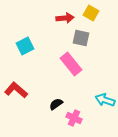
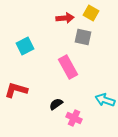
gray square: moved 2 px right, 1 px up
pink rectangle: moved 3 px left, 3 px down; rotated 10 degrees clockwise
red L-shape: rotated 25 degrees counterclockwise
